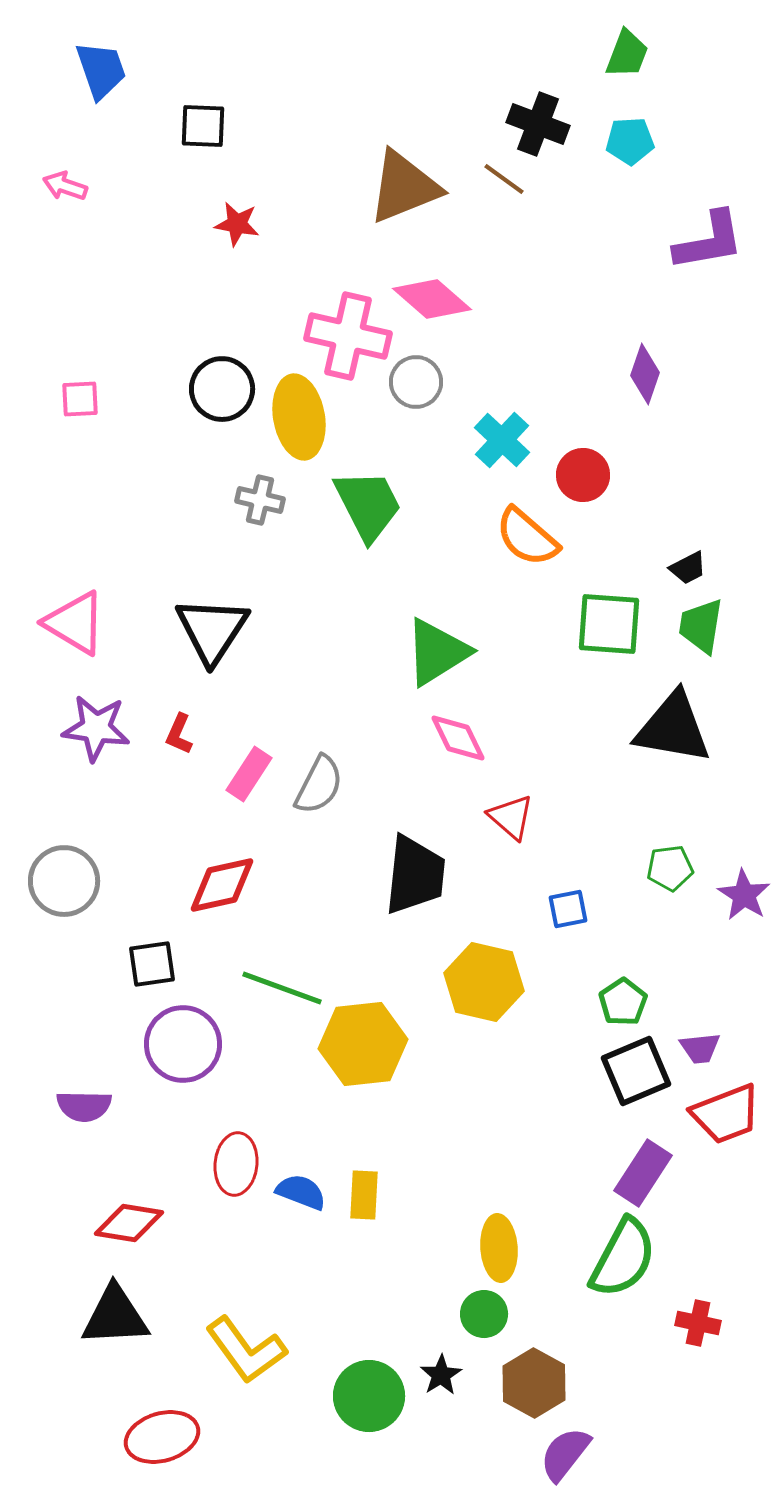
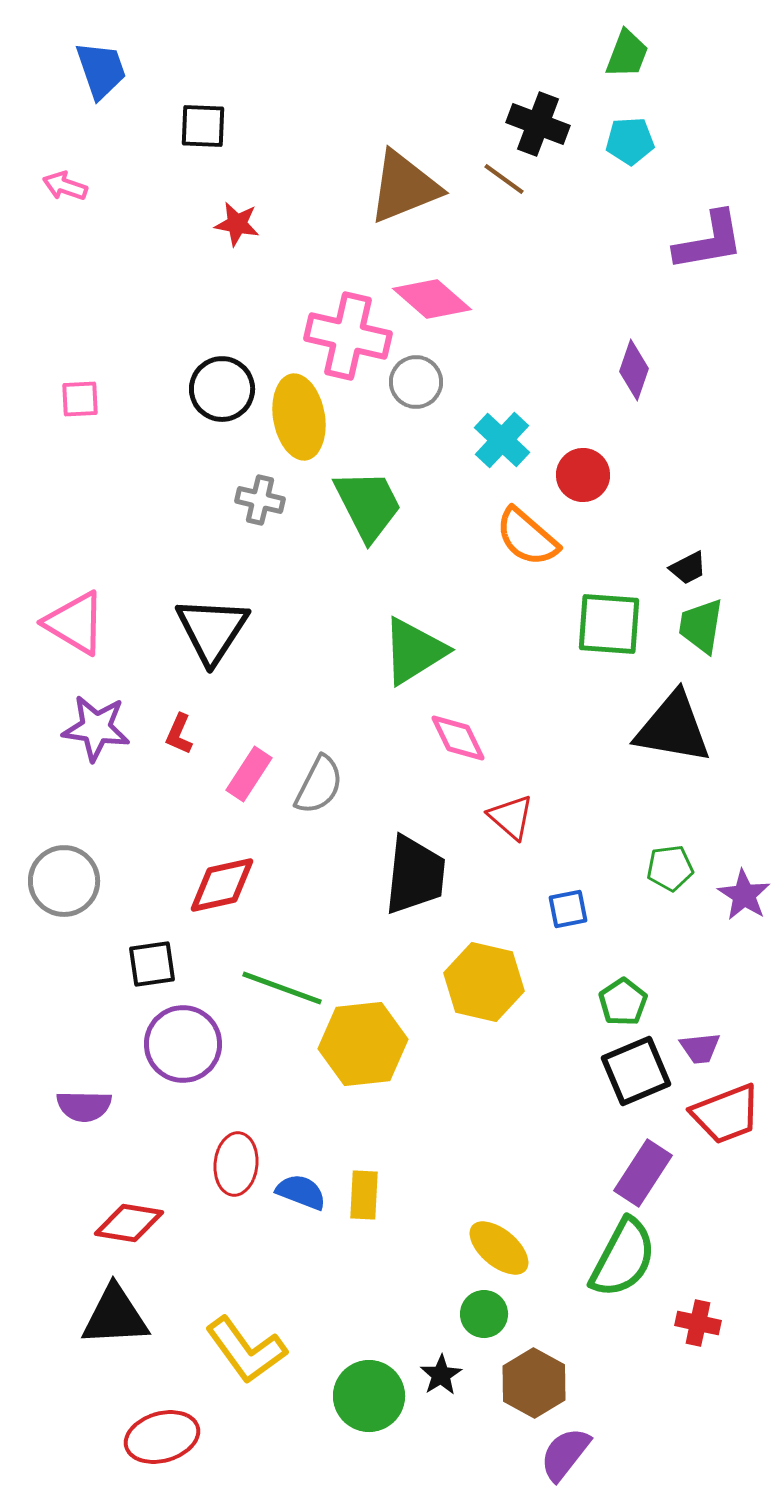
purple diamond at (645, 374): moved 11 px left, 4 px up
green triangle at (437, 652): moved 23 px left, 1 px up
yellow ellipse at (499, 1248): rotated 46 degrees counterclockwise
